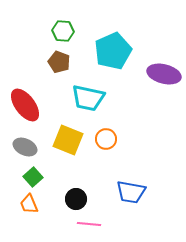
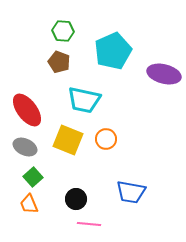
cyan trapezoid: moved 4 px left, 2 px down
red ellipse: moved 2 px right, 5 px down
